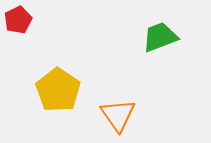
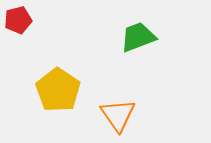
red pentagon: rotated 12 degrees clockwise
green trapezoid: moved 22 px left
